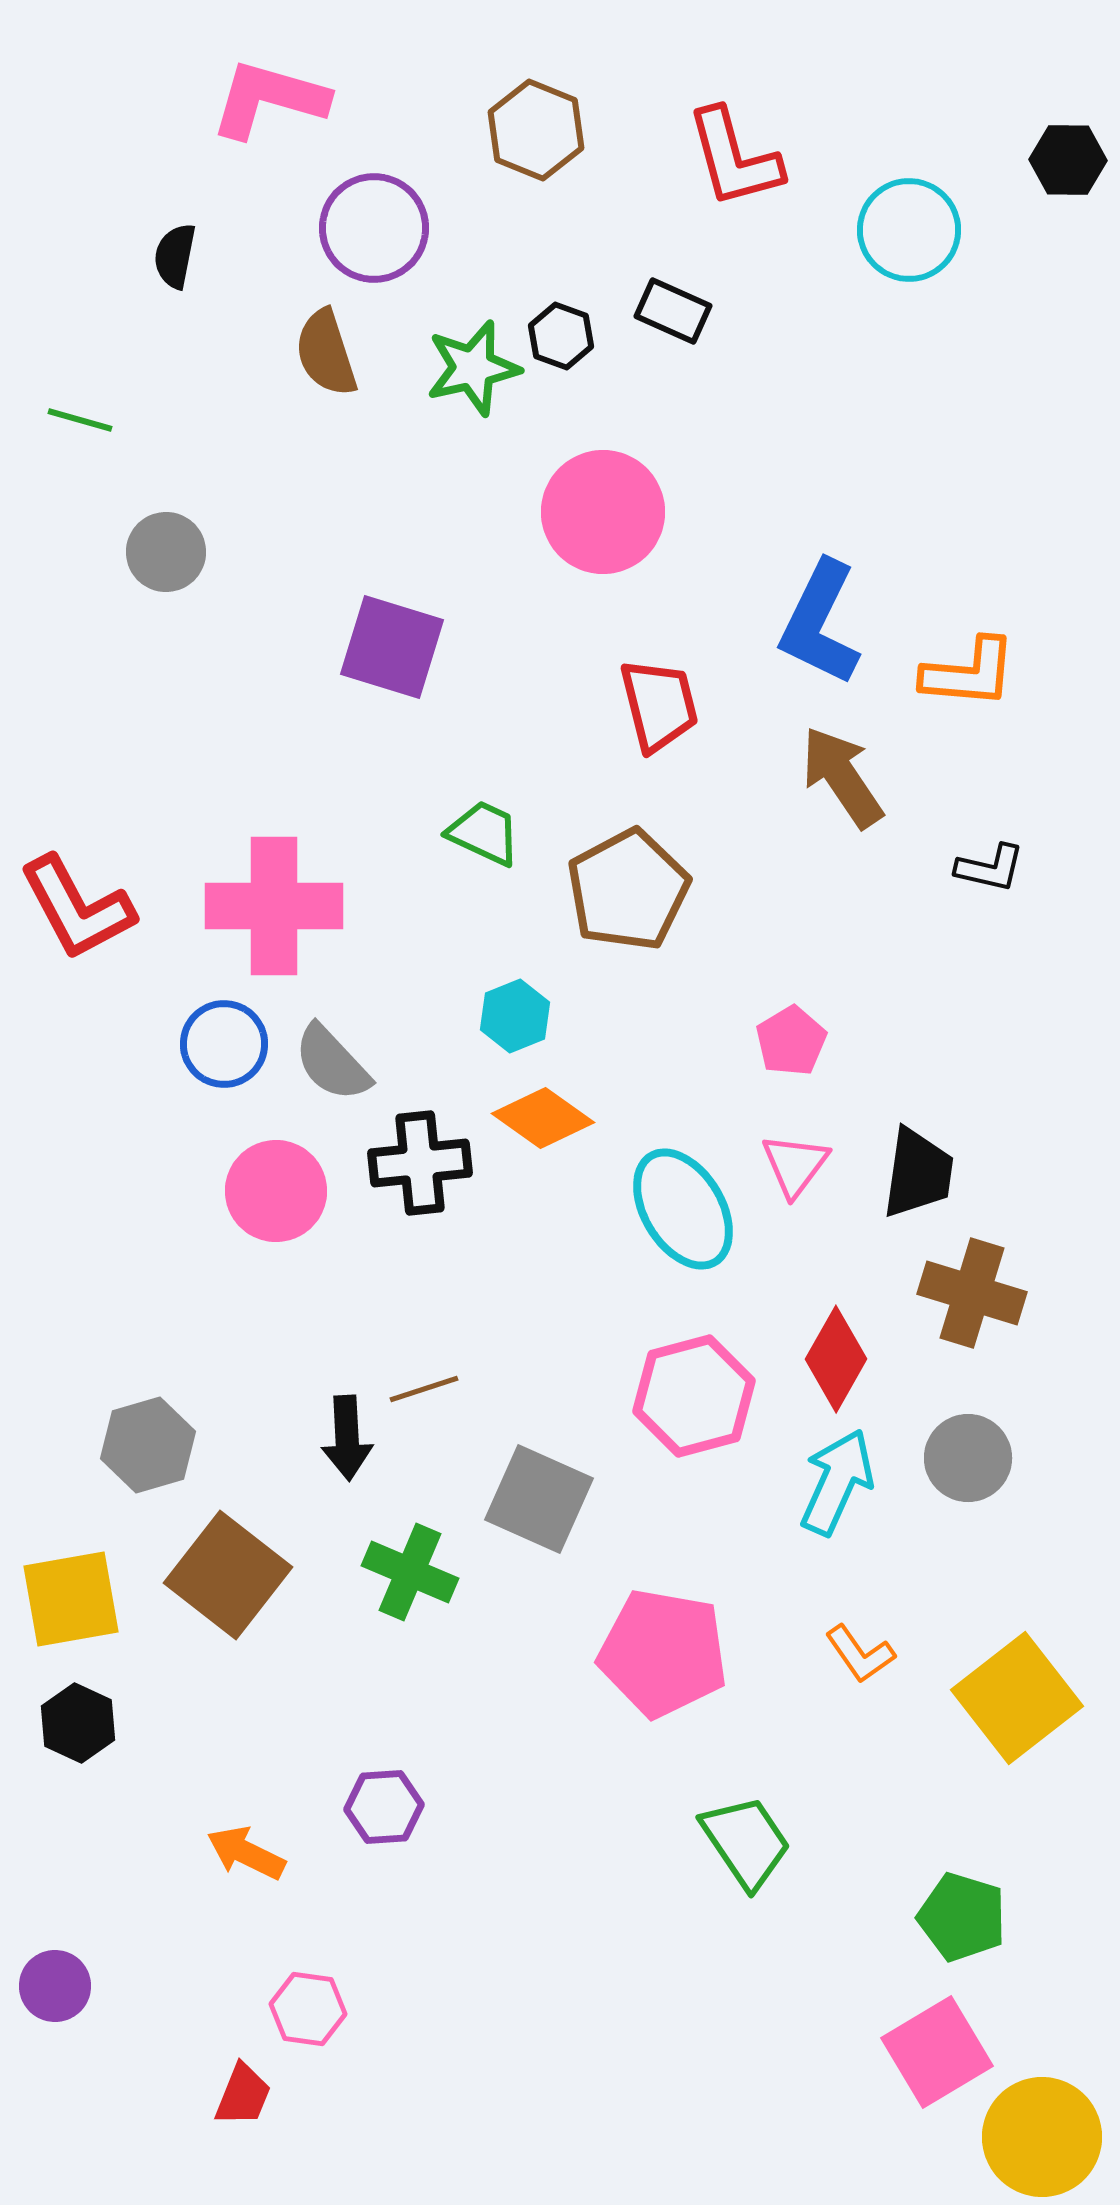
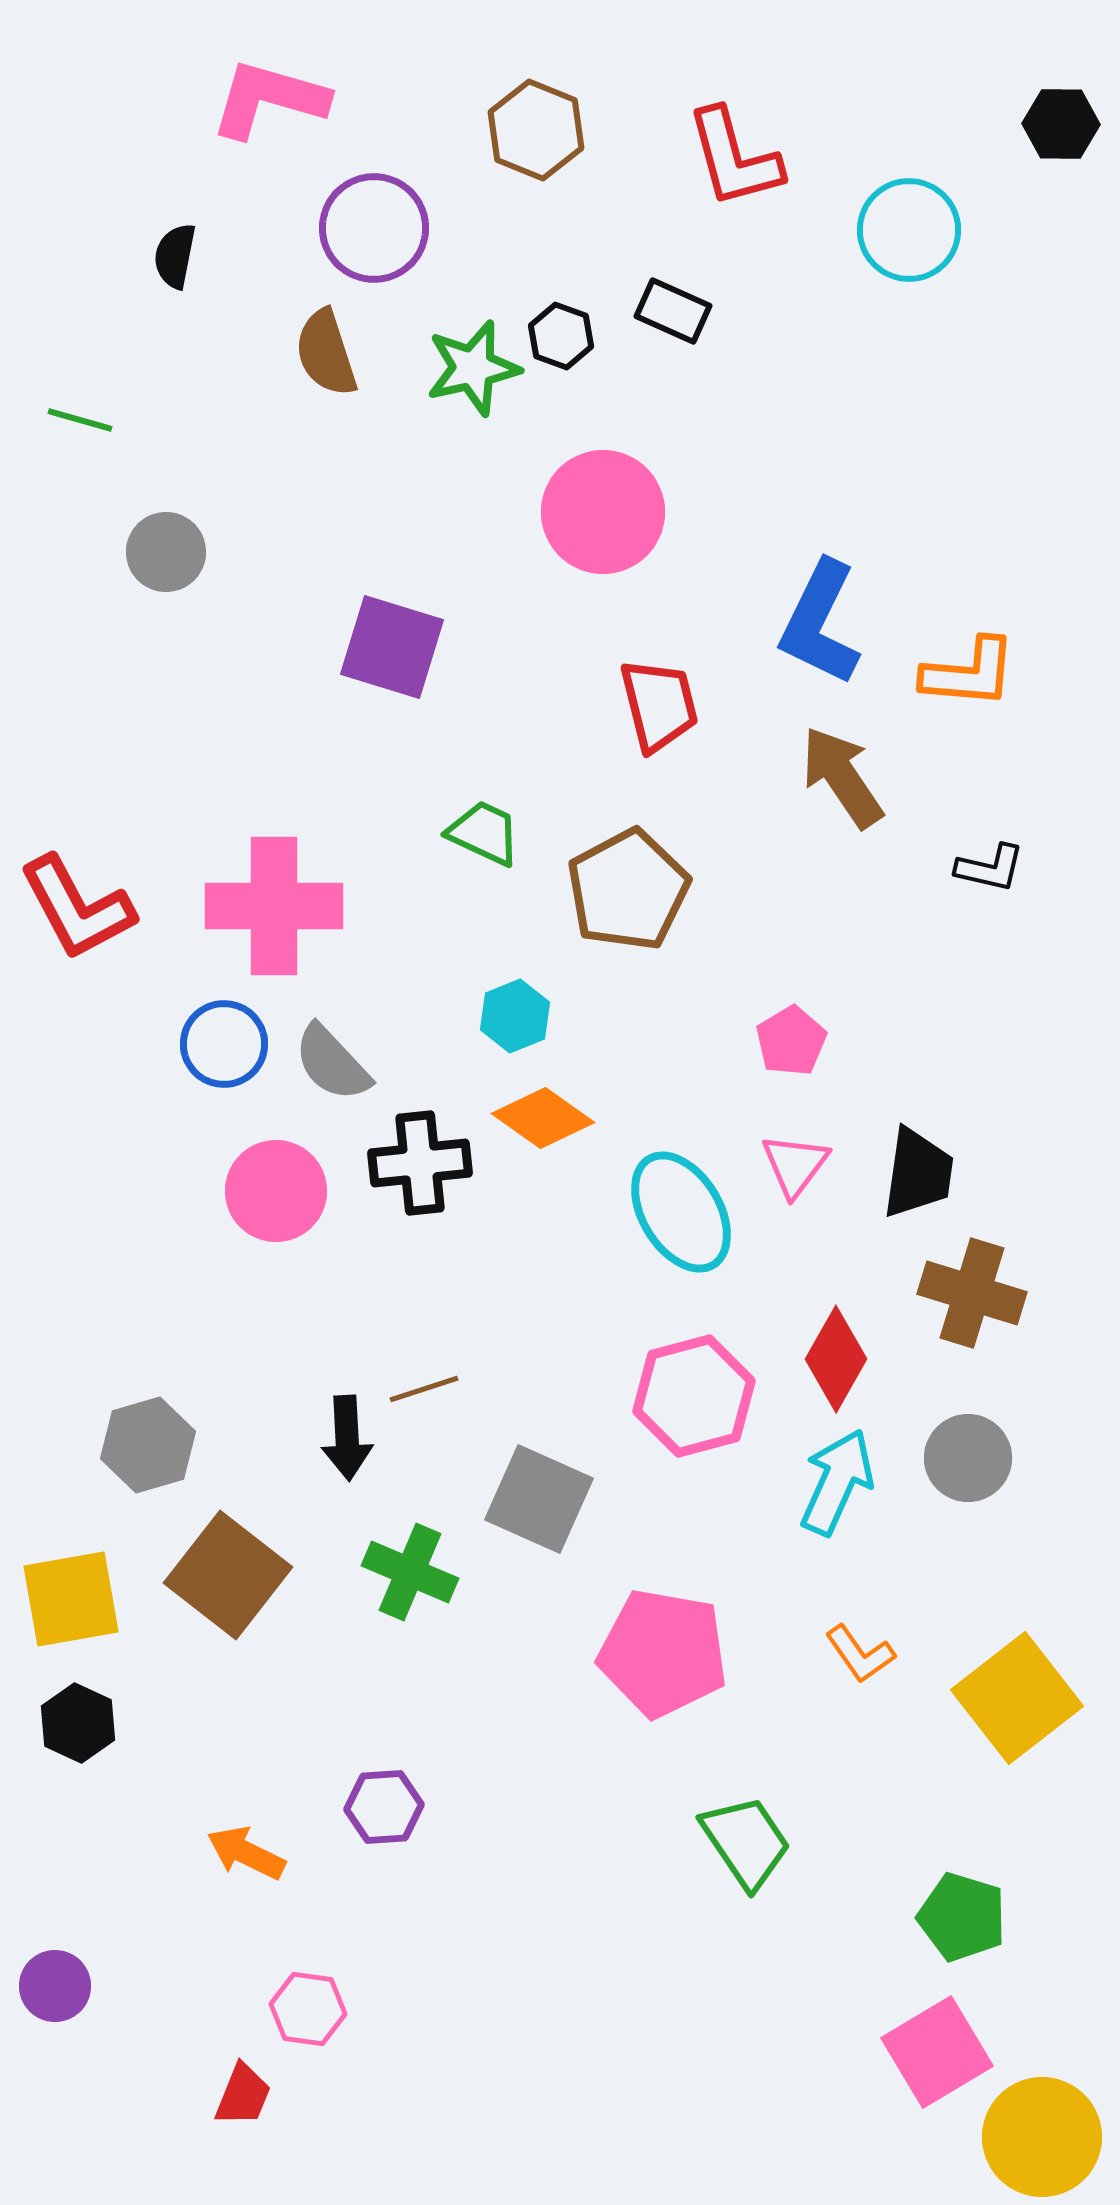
black hexagon at (1068, 160): moved 7 px left, 36 px up
cyan ellipse at (683, 1209): moved 2 px left, 3 px down
